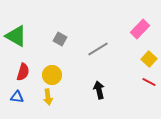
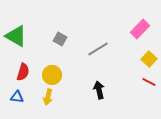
yellow arrow: rotated 21 degrees clockwise
